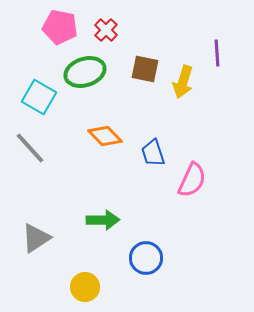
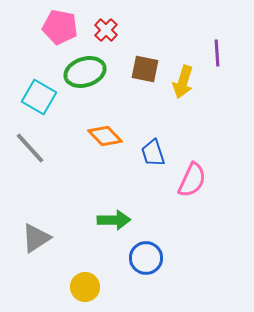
green arrow: moved 11 px right
